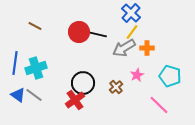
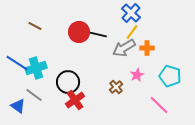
blue line: moved 2 px right; rotated 65 degrees counterclockwise
black circle: moved 15 px left, 1 px up
blue triangle: moved 11 px down
